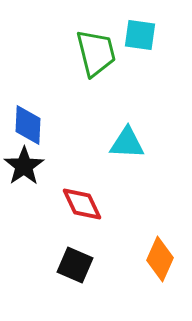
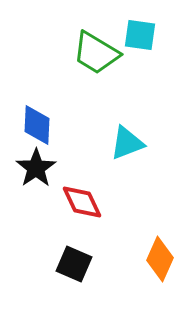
green trapezoid: rotated 135 degrees clockwise
blue diamond: moved 9 px right
cyan triangle: rotated 24 degrees counterclockwise
black star: moved 12 px right, 2 px down
red diamond: moved 2 px up
black square: moved 1 px left, 1 px up
